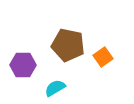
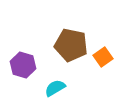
brown pentagon: moved 3 px right
purple hexagon: rotated 15 degrees clockwise
